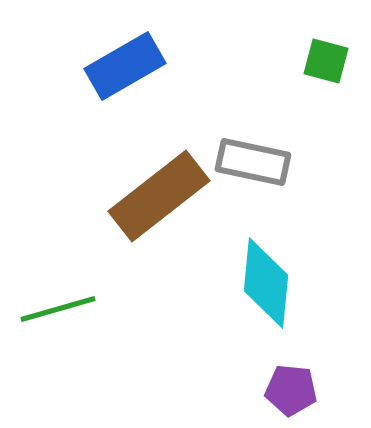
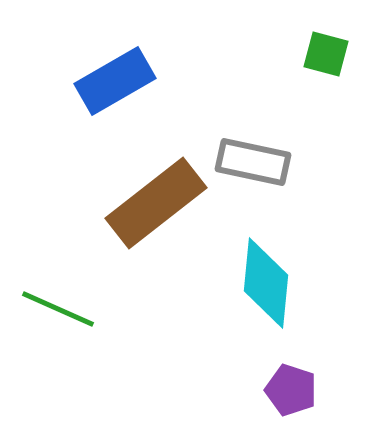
green square: moved 7 px up
blue rectangle: moved 10 px left, 15 px down
brown rectangle: moved 3 px left, 7 px down
green line: rotated 40 degrees clockwise
purple pentagon: rotated 12 degrees clockwise
